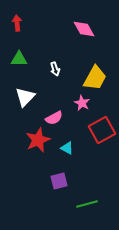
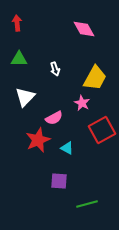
purple square: rotated 18 degrees clockwise
